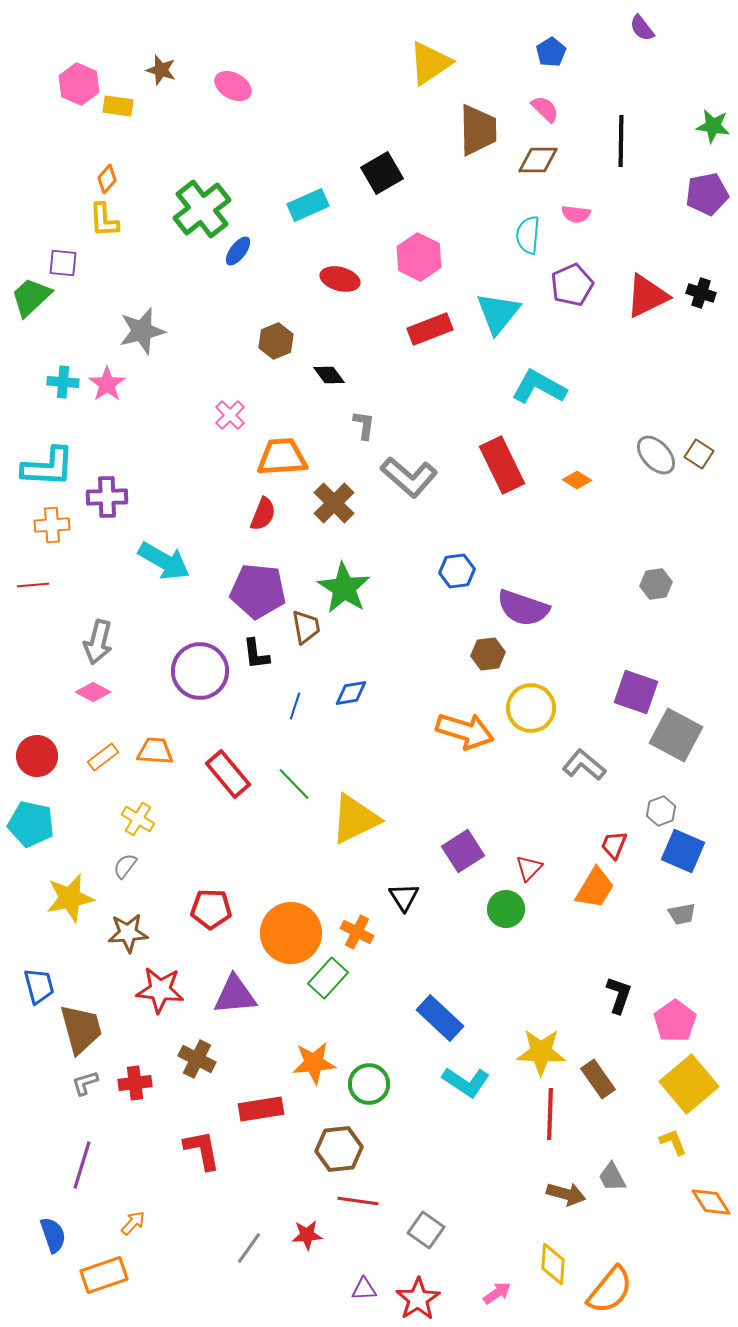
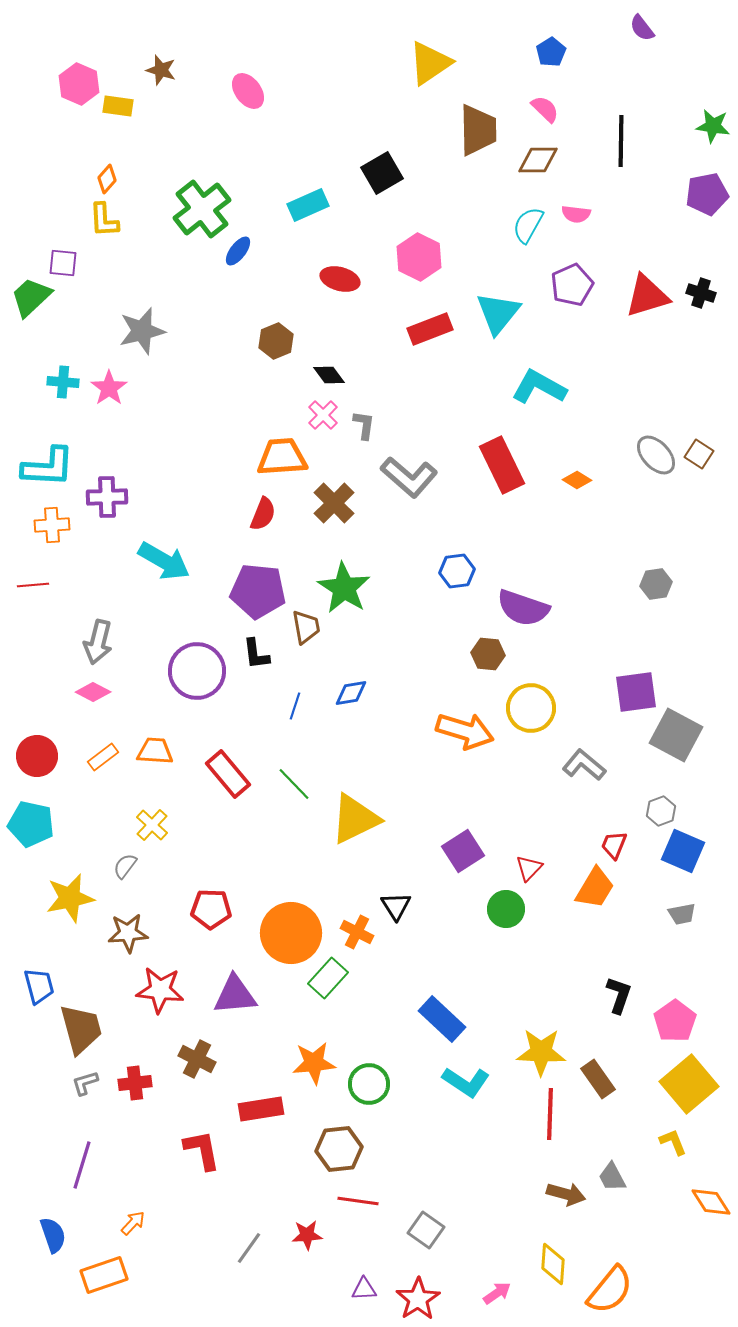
pink ellipse at (233, 86): moved 15 px right, 5 px down; rotated 24 degrees clockwise
cyan semicircle at (528, 235): moved 10 px up; rotated 24 degrees clockwise
red triangle at (647, 296): rotated 9 degrees clockwise
pink star at (107, 384): moved 2 px right, 4 px down
pink cross at (230, 415): moved 93 px right
brown hexagon at (488, 654): rotated 12 degrees clockwise
purple circle at (200, 671): moved 3 px left
purple square at (636, 692): rotated 27 degrees counterclockwise
yellow cross at (138, 819): moved 14 px right, 6 px down; rotated 12 degrees clockwise
black triangle at (404, 897): moved 8 px left, 9 px down
blue rectangle at (440, 1018): moved 2 px right, 1 px down
